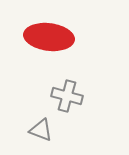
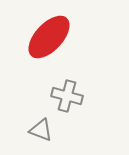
red ellipse: rotated 54 degrees counterclockwise
